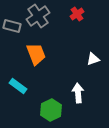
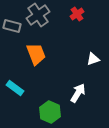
gray cross: moved 1 px up
cyan rectangle: moved 3 px left, 2 px down
white arrow: rotated 36 degrees clockwise
green hexagon: moved 1 px left, 2 px down; rotated 10 degrees counterclockwise
